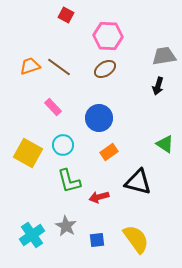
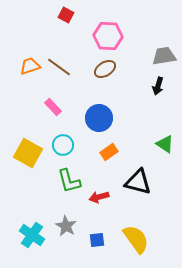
cyan cross: rotated 20 degrees counterclockwise
